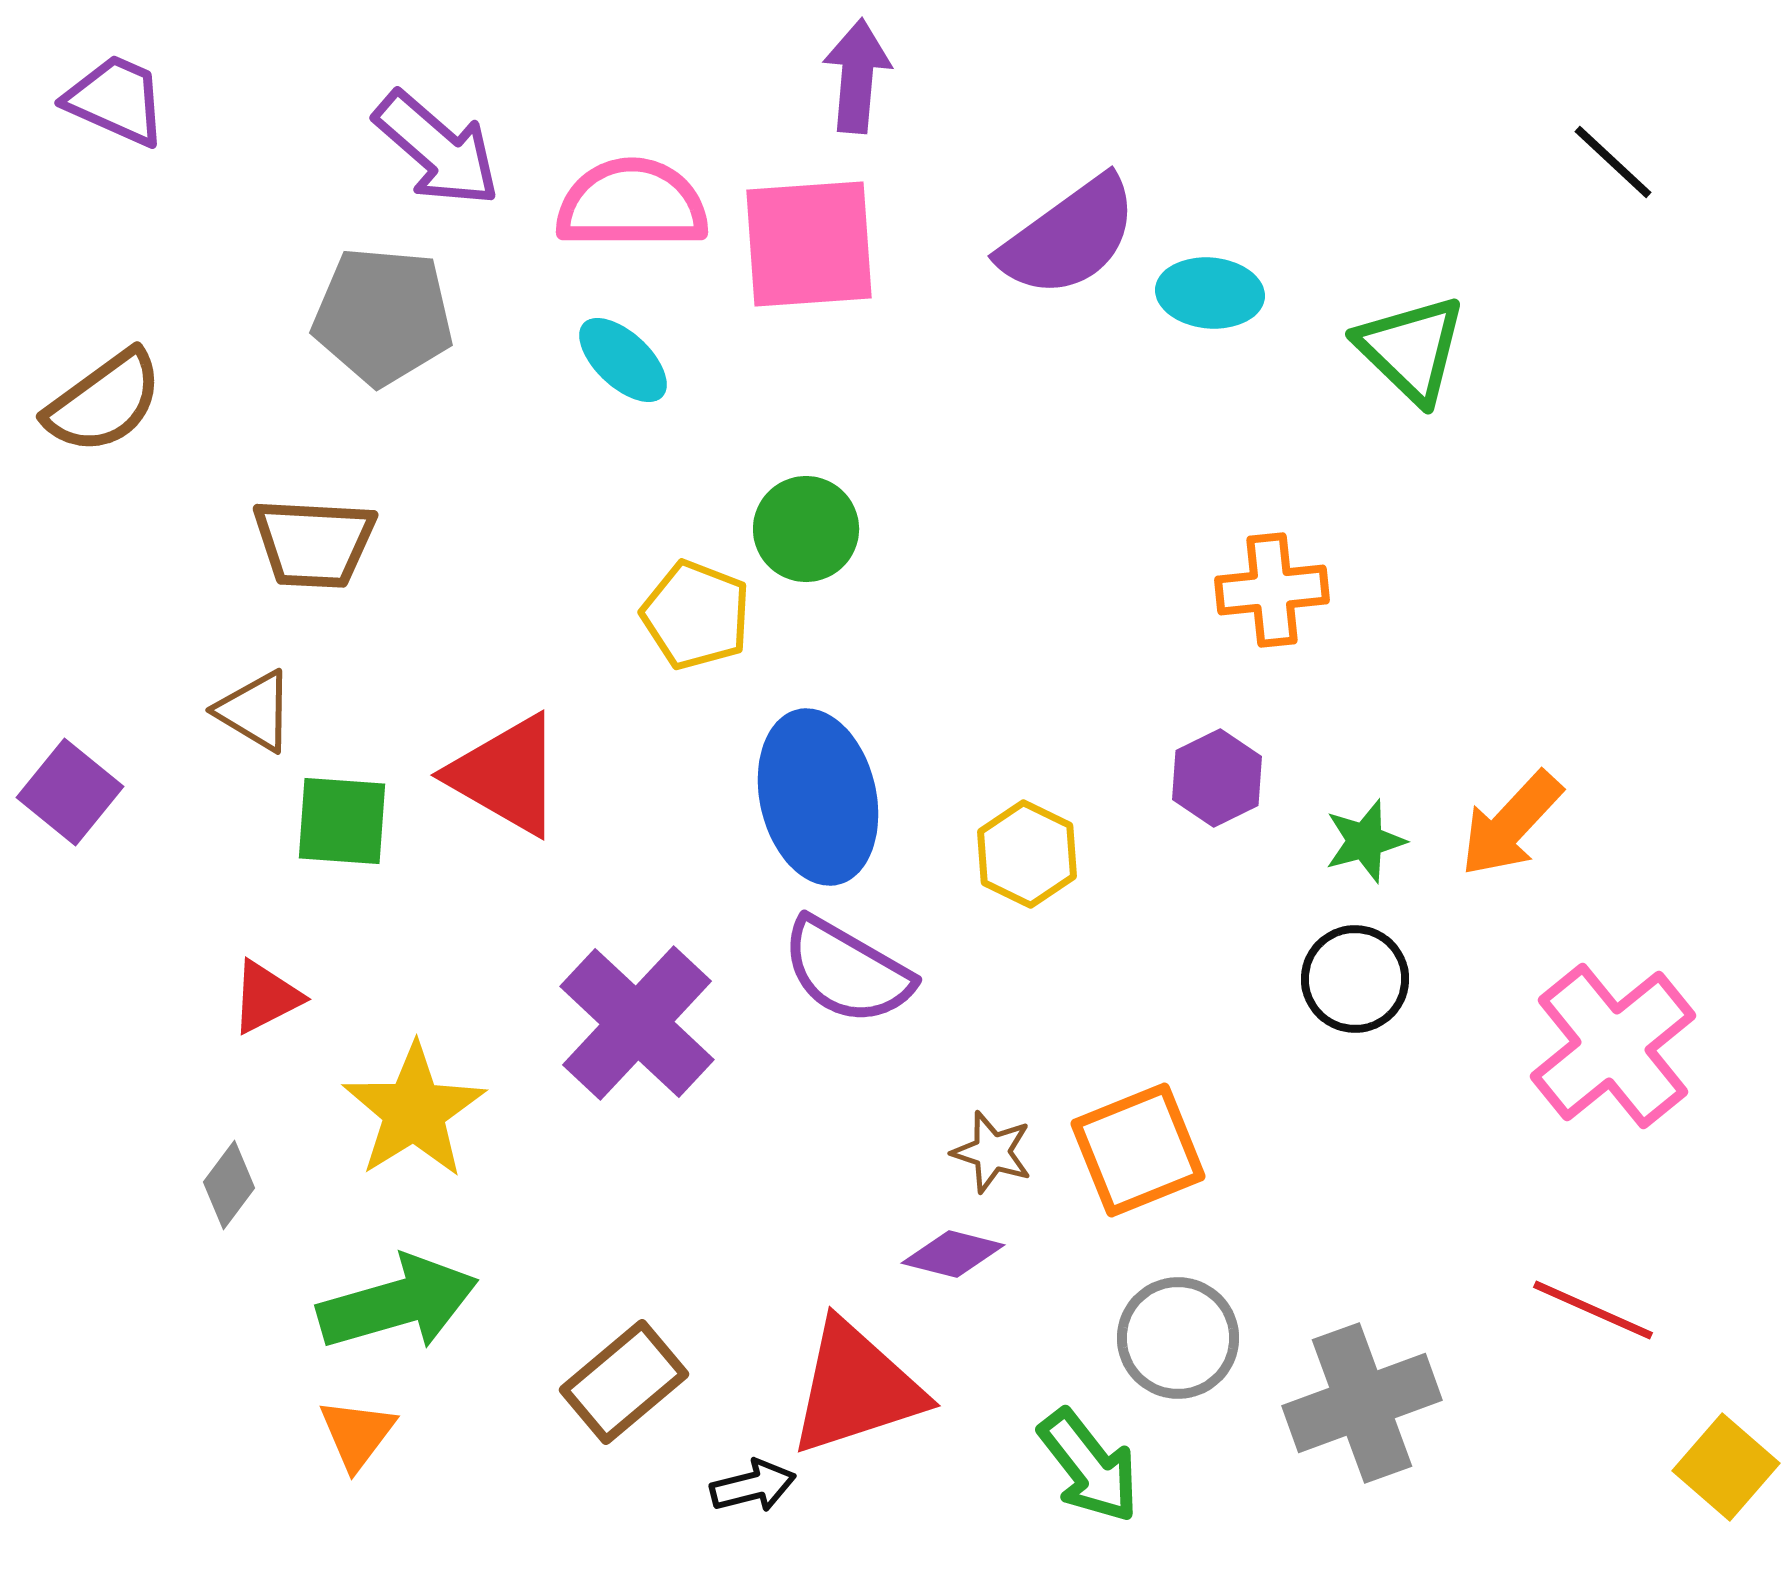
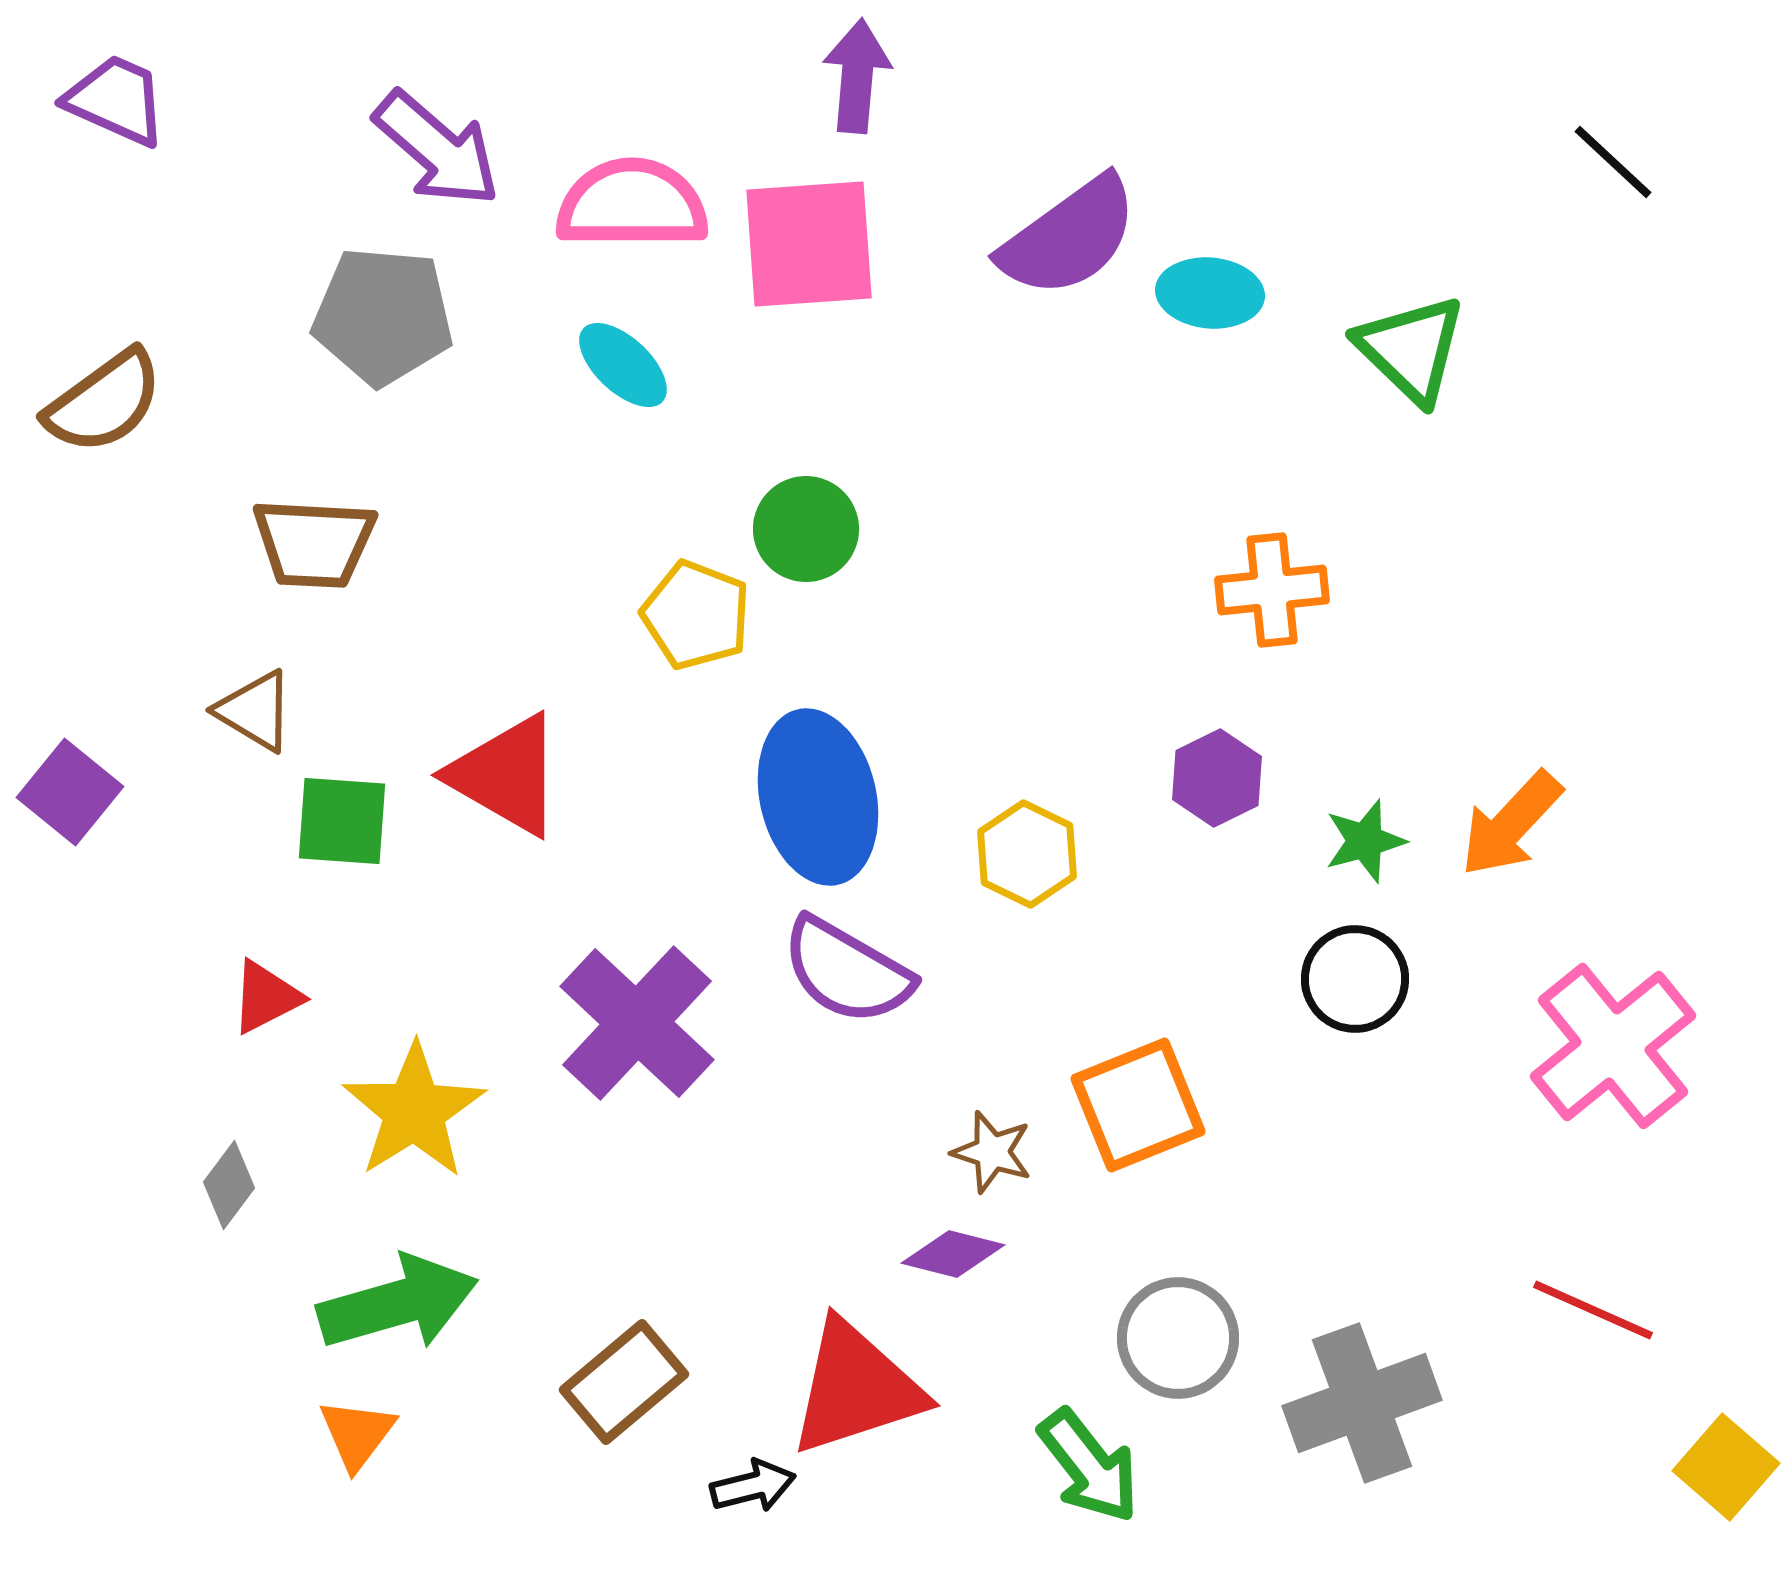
cyan ellipse at (623, 360): moved 5 px down
orange square at (1138, 1150): moved 45 px up
